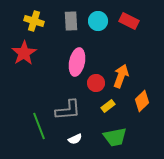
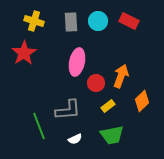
gray rectangle: moved 1 px down
green trapezoid: moved 3 px left, 2 px up
